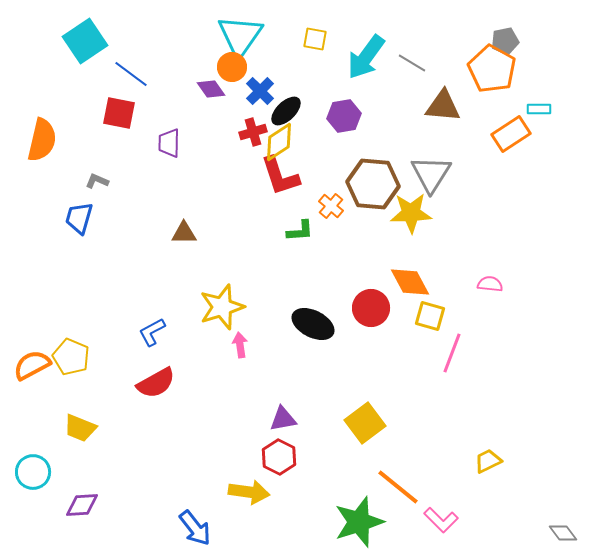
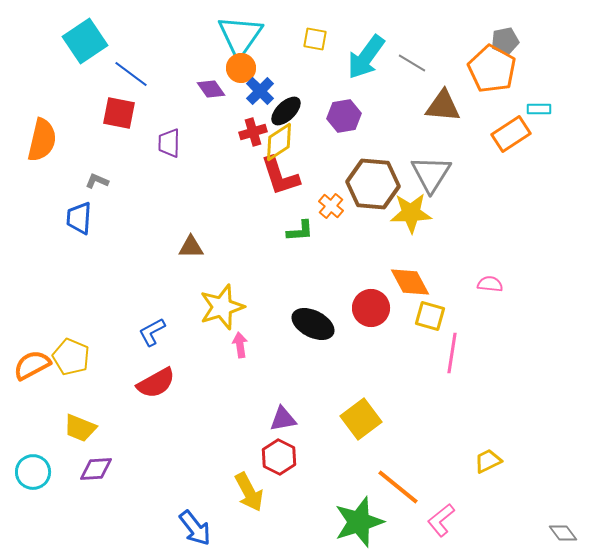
orange circle at (232, 67): moved 9 px right, 1 px down
blue trapezoid at (79, 218): rotated 12 degrees counterclockwise
brown triangle at (184, 233): moved 7 px right, 14 px down
pink line at (452, 353): rotated 12 degrees counterclockwise
yellow square at (365, 423): moved 4 px left, 4 px up
yellow arrow at (249, 492): rotated 54 degrees clockwise
purple diamond at (82, 505): moved 14 px right, 36 px up
pink L-shape at (441, 520): rotated 96 degrees clockwise
